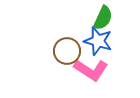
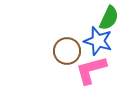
green semicircle: moved 6 px right
pink L-shape: rotated 132 degrees clockwise
